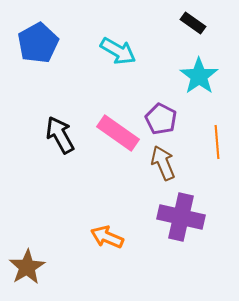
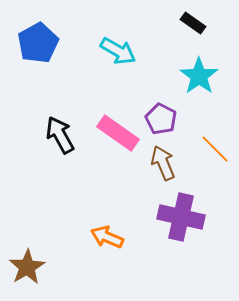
orange line: moved 2 px left, 7 px down; rotated 40 degrees counterclockwise
